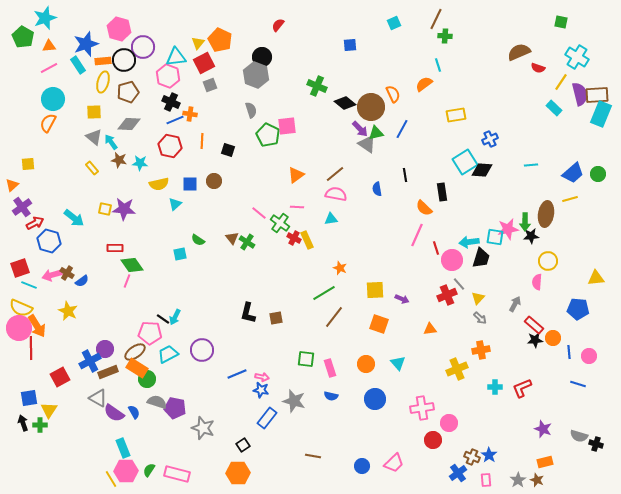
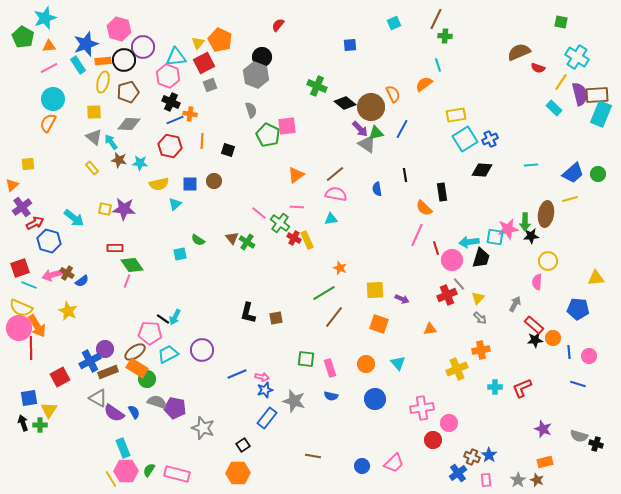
cyan square at (465, 162): moved 23 px up
blue star at (261, 390): moved 4 px right; rotated 28 degrees counterclockwise
